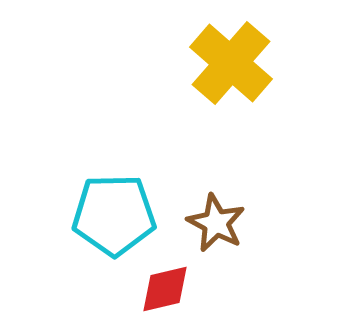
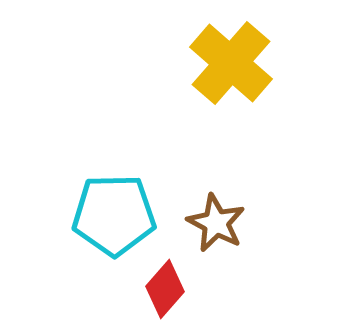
red diamond: rotated 36 degrees counterclockwise
